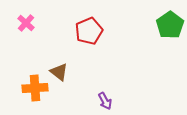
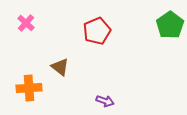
red pentagon: moved 8 px right
brown triangle: moved 1 px right, 5 px up
orange cross: moved 6 px left
purple arrow: rotated 42 degrees counterclockwise
